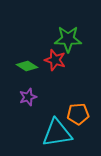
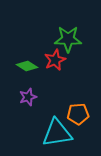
red star: rotated 30 degrees clockwise
